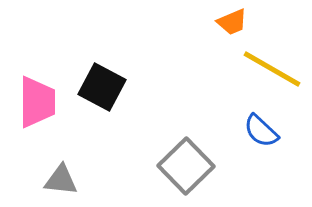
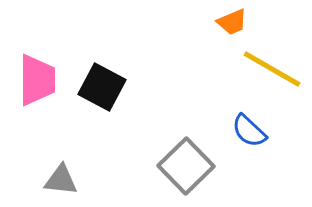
pink trapezoid: moved 22 px up
blue semicircle: moved 12 px left
